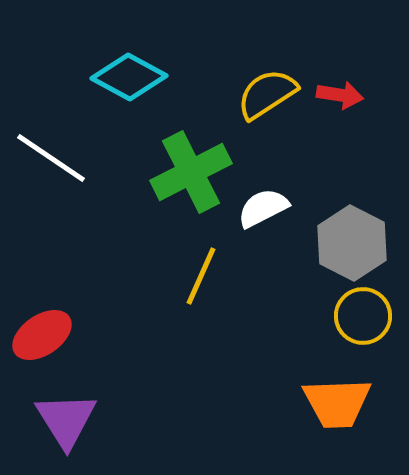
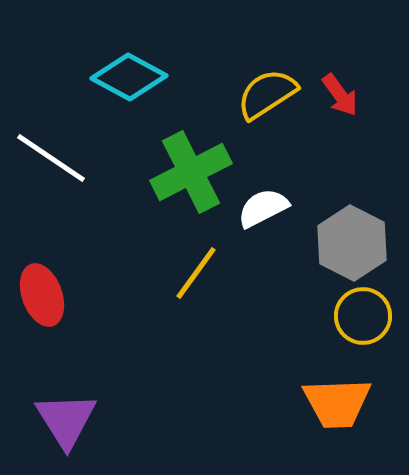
red arrow: rotated 45 degrees clockwise
yellow line: moved 5 px left, 3 px up; rotated 12 degrees clockwise
red ellipse: moved 40 px up; rotated 76 degrees counterclockwise
